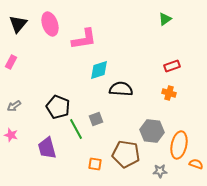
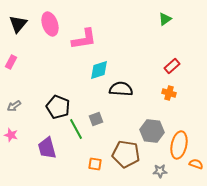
red rectangle: rotated 21 degrees counterclockwise
